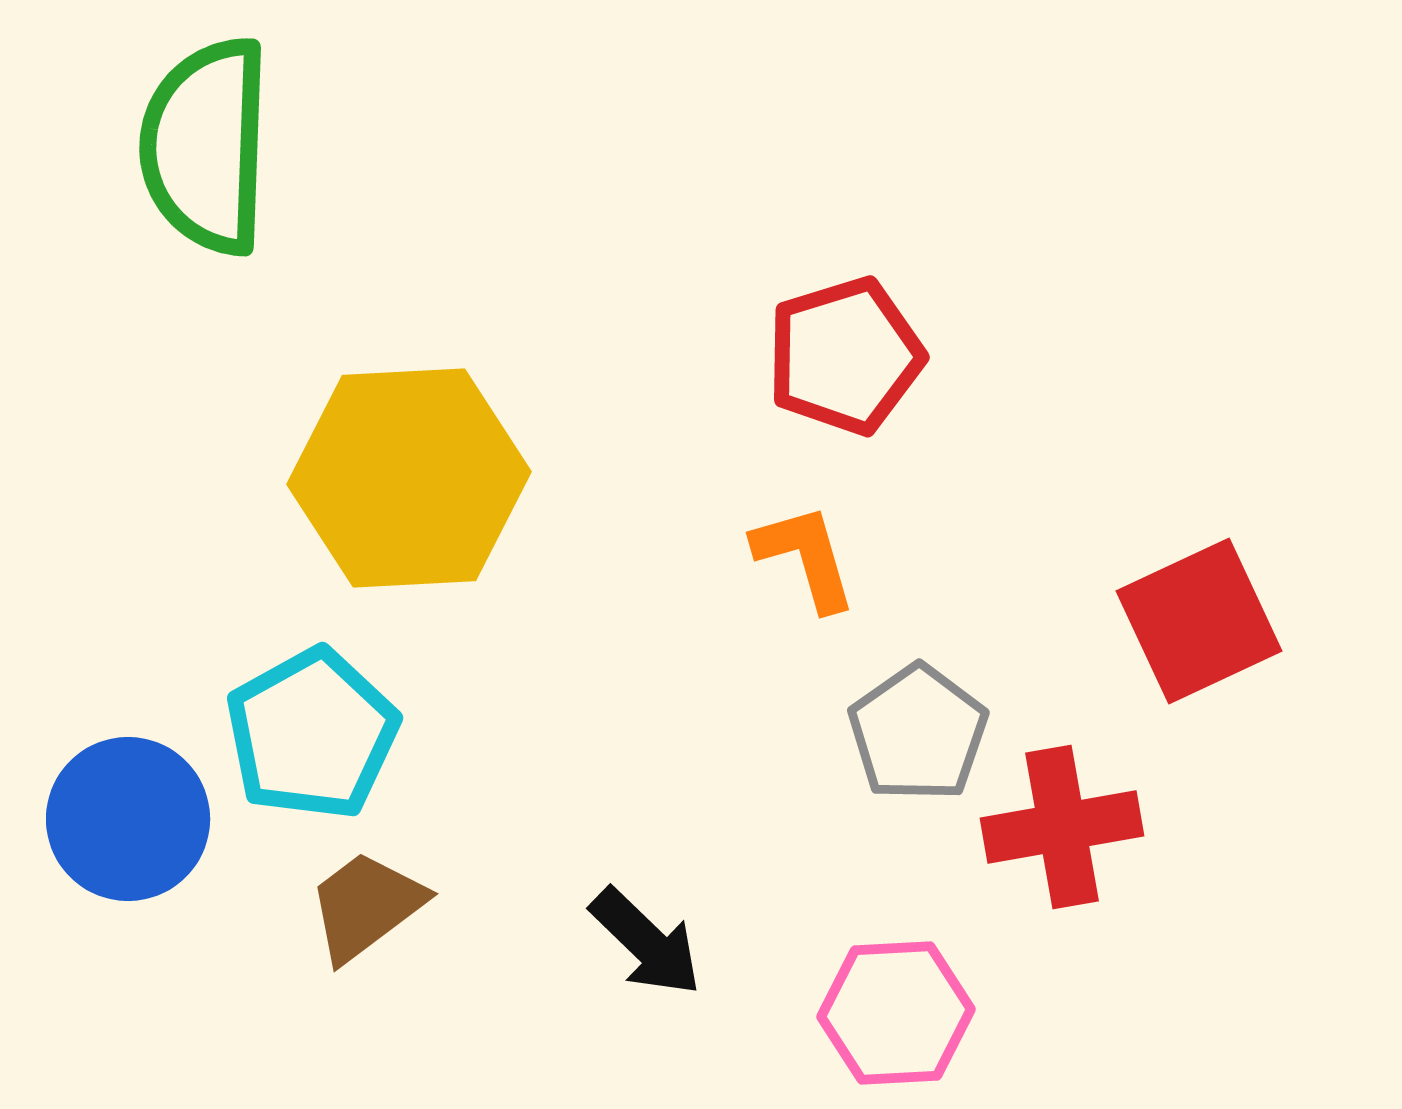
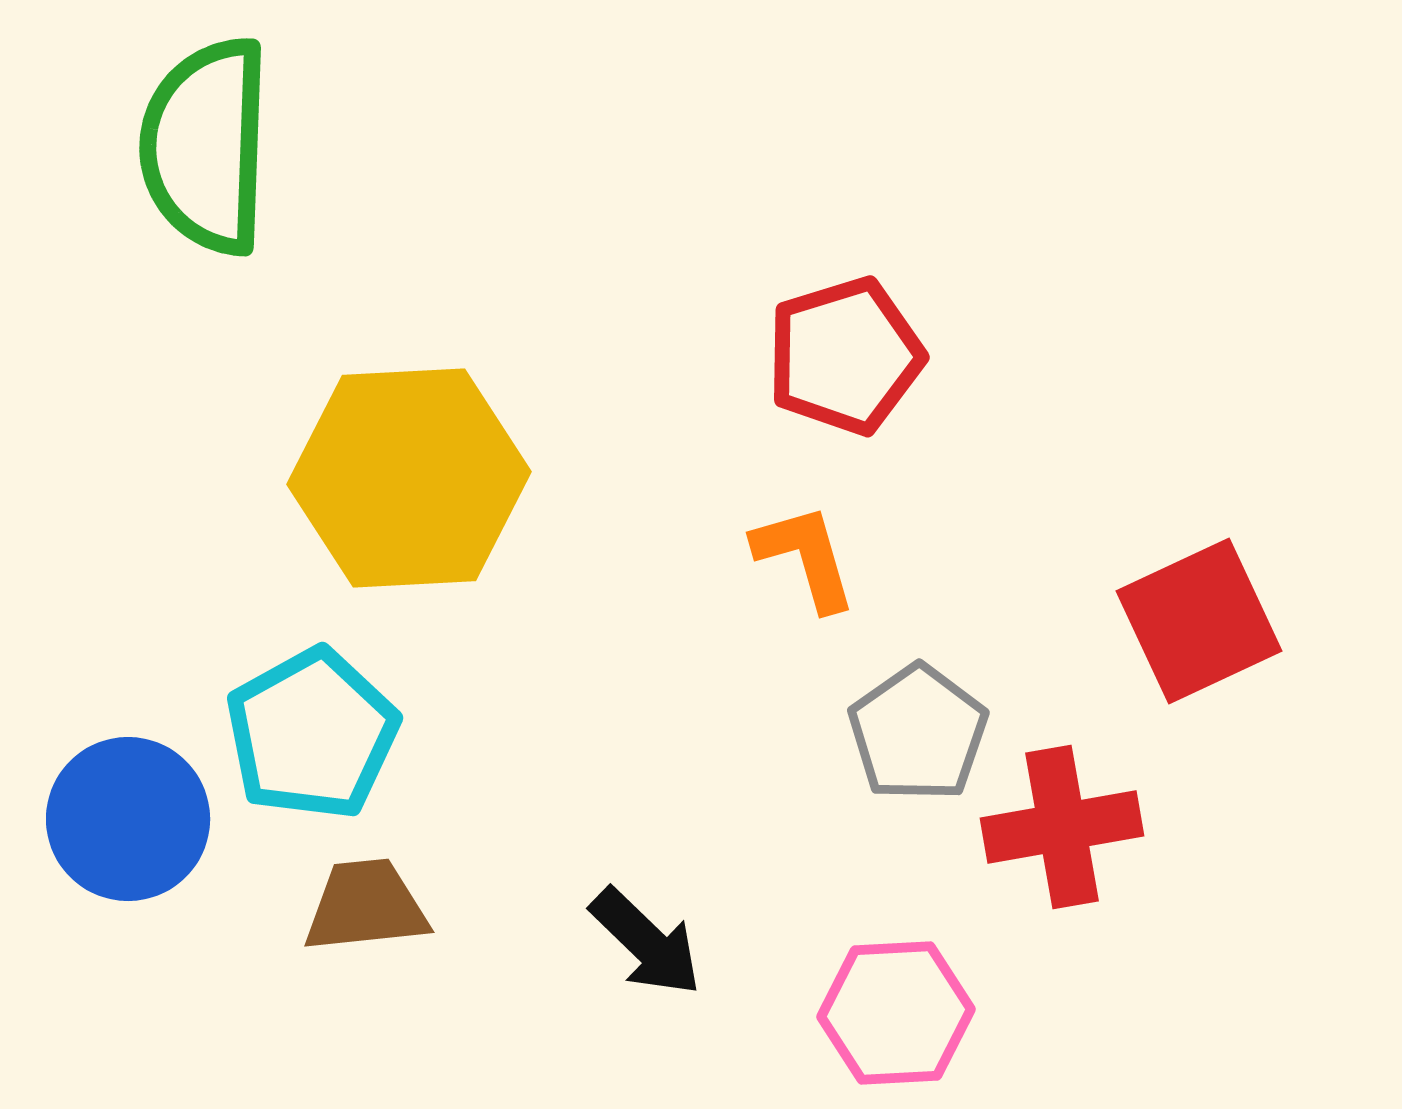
brown trapezoid: rotated 31 degrees clockwise
